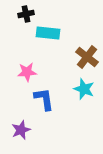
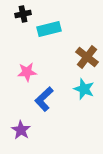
black cross: moved 3 px left
cyan rectangle: moved 1 px right, 4 px up; rotated 20 degrees counterclockwise
blue L-shape: rotated 125 degrees counterclockwise
purple star: rotated 18 degrees counterclockwise
